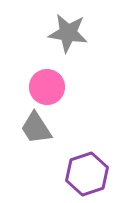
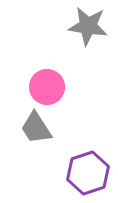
gray star: moved 20 px right, 7 px up
purple hexagon: moved 1 px right, 1 px up
